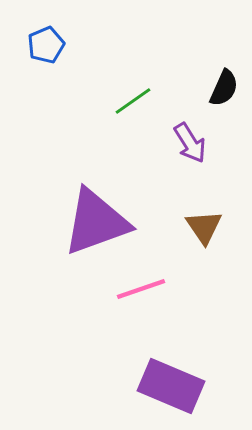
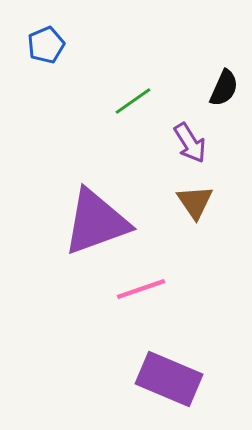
brown triangle: moved 9 px left, 25 px up
purple rectangle: moved 2 px left, 7 px up
